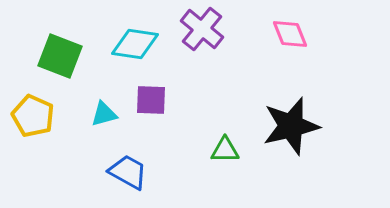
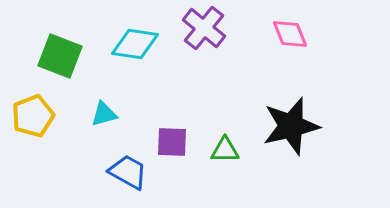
purple cross: moved 2 px right, 1 px up
purple square: moved 21 px right, 42 px down
yellow pentagon: rotated 27 degrees clockwise
